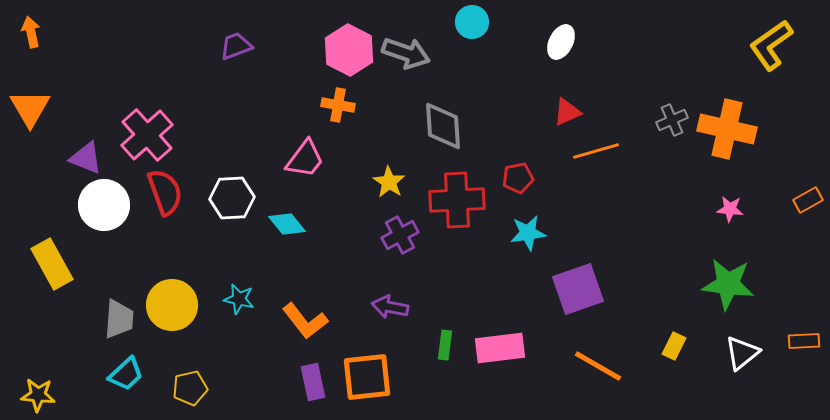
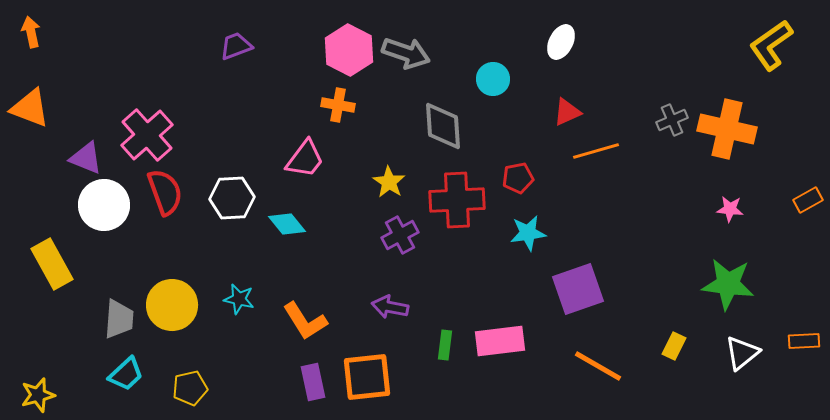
cyan circle at (472, 22): moved 21 px right, 57 px down
orange triangle at (30, 108): rotated 39 degrees counterclockwise
orange L-shape at (305, 321): rotated 6 degrees clockwise
pink rectangle at (500, 348): moved 7 px up
yellow star at (38, 395): rotated 20 degrees counterclockwise
